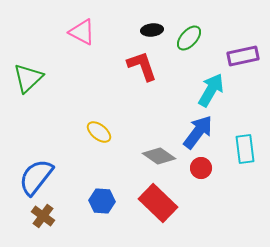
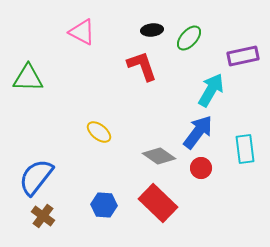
green triangle: rotated 44 degrees clockwise
blue hexagon: moved 2 px right, 4 px down
